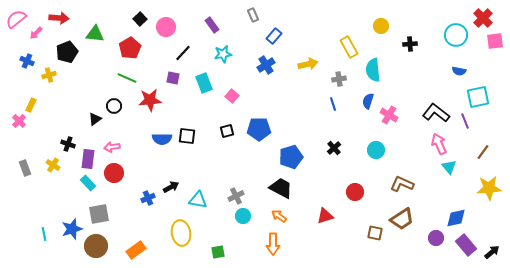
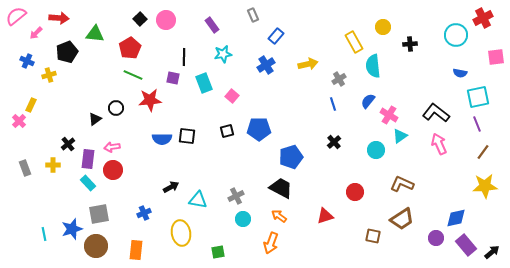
red cross at (483, 18): rotated 18 degrees clockwise
pink semicircle at (16, 19): moved 3 px up
yellow circle at (381, 26): moved 2 px right, 1 px down
pink circle at (166, 27): moved 7 px up
blue rectangle at (274, 36): moved 2 px right
pink square at (495, 41): moved 1 px right, 16 px down
yellow rectangle at (349, 47): moved 5 px right, 5 px up
black line at (183, 53): moved 1 px right, 4 px down; rotated 42 degrees counterclockwise
cyan semicircle at (373, 70): moved 4 px up
blue semicircle at (459, 71): moved 1 px right, 2 px down
green line at (127, 78): moved 6 px right, 3 px up
gray cross at (339, 79): rotated 24 degrees counterclockwise
blue semicircle at (368, 101): rotated 21 degrees clockwise
black circle at (114, 106): moved 2 px right, 2 px down
purple line at (465, 121): moved 12 px right, 3 px down
black cross at (68, 144): rotated 32 degrees clockwise
black cross at (334, 148): moved 6 px up
yellow cross at (53, 165): rotated 32 degrees counterclockwise
cyan triangle at (449, 167): moved 49 px left, 31 px up; rotated 35 degrees clockwise
red circle at (114, 173): moved 1 px left, 3 px up
yellow star at (489, 188): moved 4 px left, 2 px up
blue cross at (148, 198): moved 4 px left, 15 px down
cyan circle at (243, 216): moved 3 px down
brown square at (375, 233): moved 2 px left, 3 px down
orange arrow at (273, 244): moved 2 px left, 1 px up; rotated 20 degrees clockwise
orange rectangle at (136, 250): rotated 48 degrees counterclockwise
